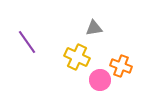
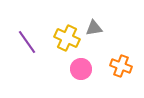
yellow cross: moved 10 px left, 19 px up
pink circle: moved 19 px left, 11 px up
